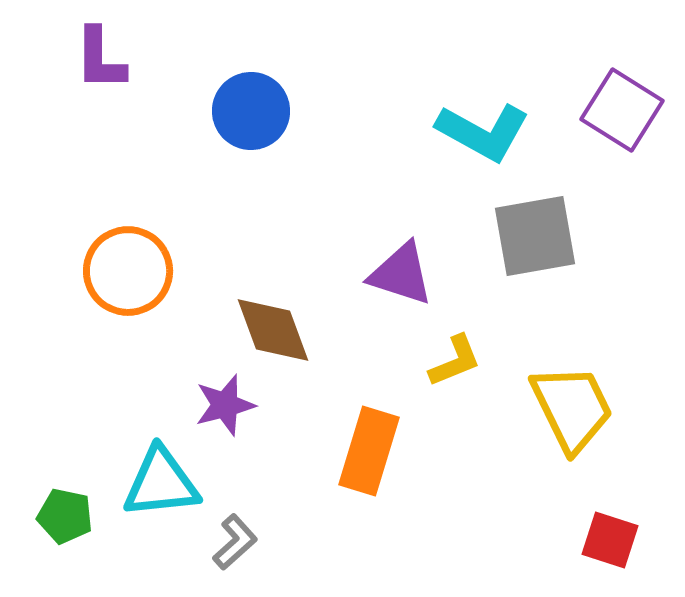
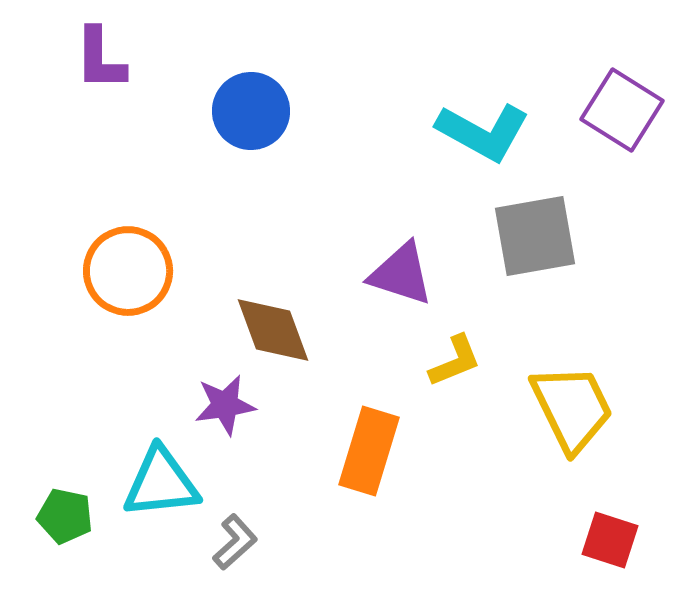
purple star: rotated 6 degrees clockwise
